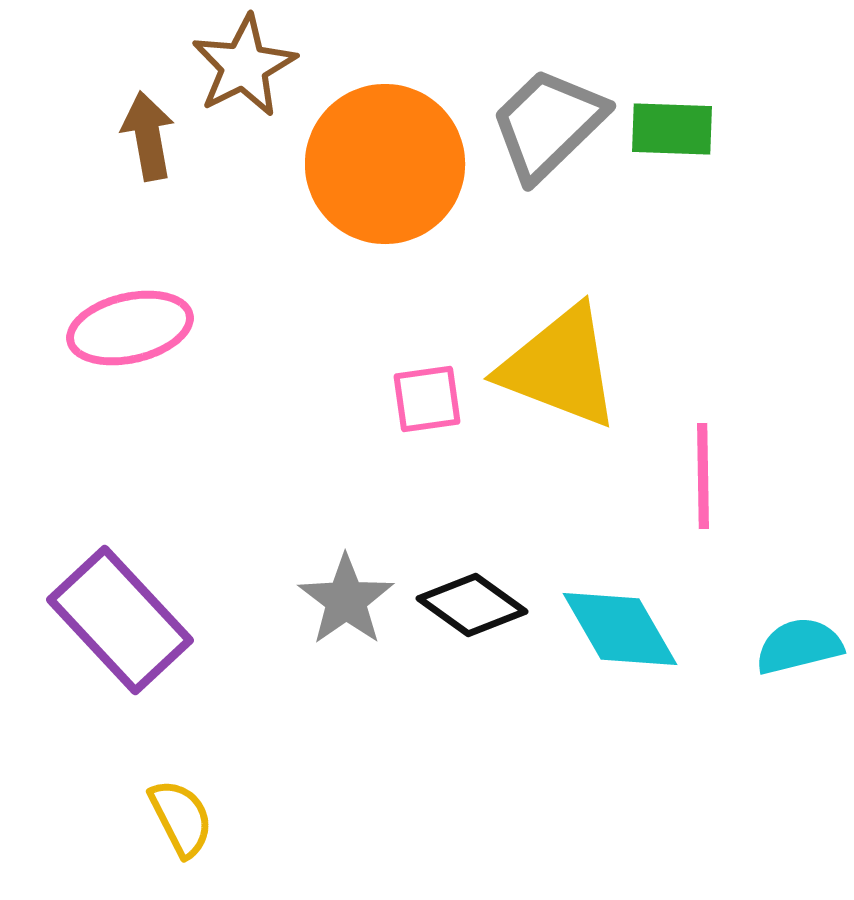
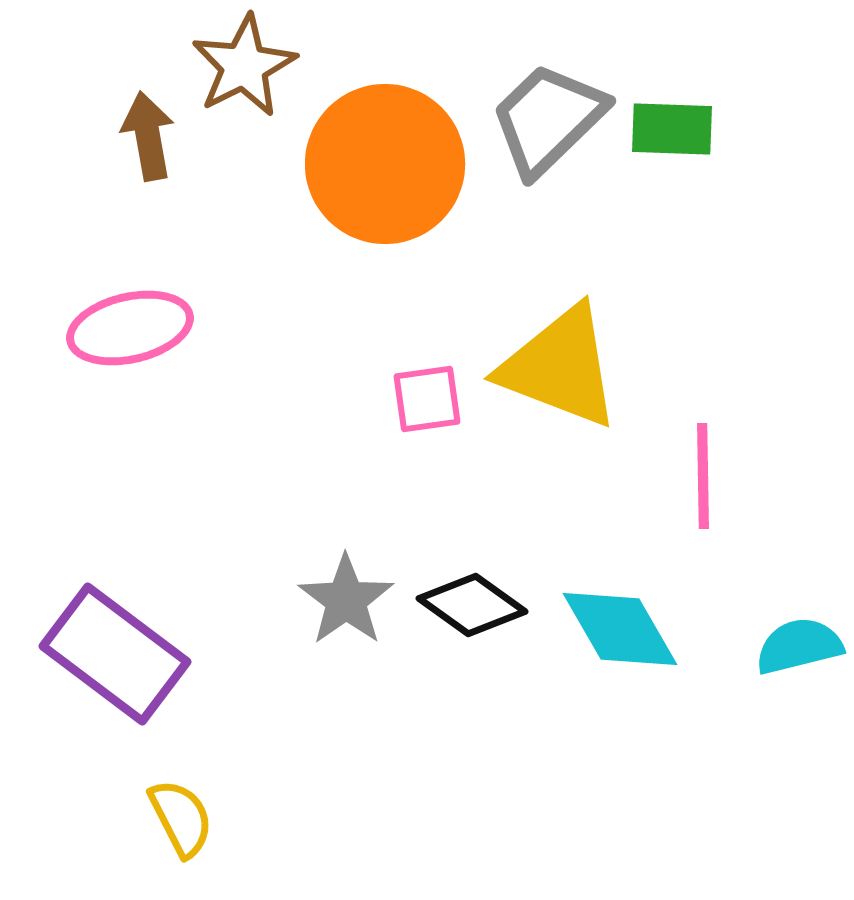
gray trapezoid: moved 5 px up
purple rectangle: moved 5 px left, 34 px down; rotated 10 degrees counterclockwise
